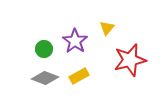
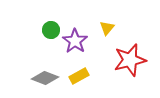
green circle: moved 7 px right, 19 px up
